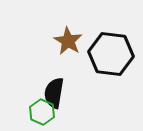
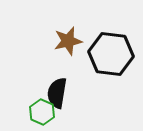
brown star: rotated 28 degrees clockwise
black semicircle: moved 3 px right
